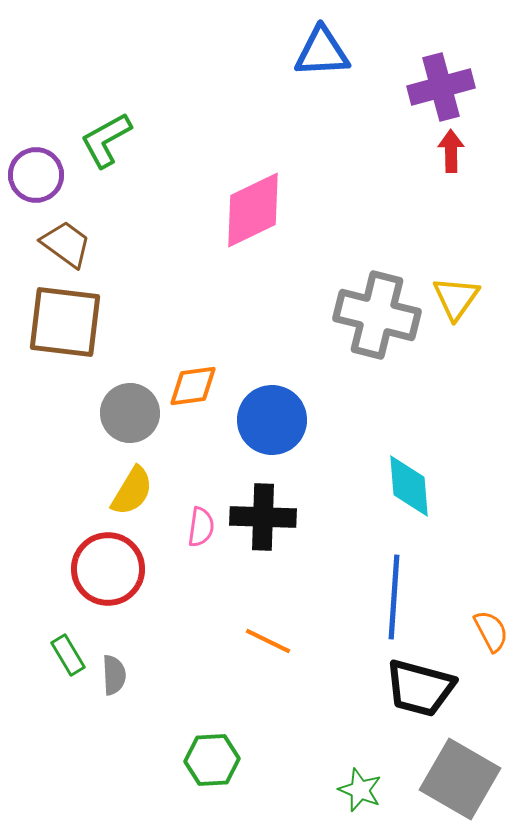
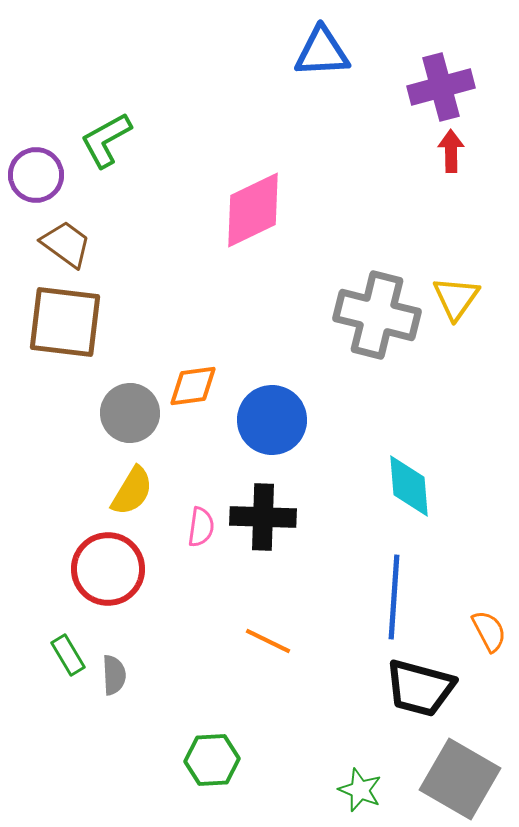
orange semicircle: moved 2 px left
